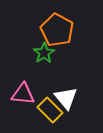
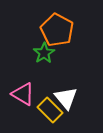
pink triangle: rotated 25 degrees clockwise
